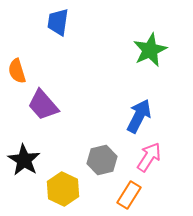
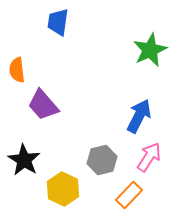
orange semicircle: moved 1 px up; rotated 10 degrees clockwise
orange rectangle: rotated 12 degrees clockwise
